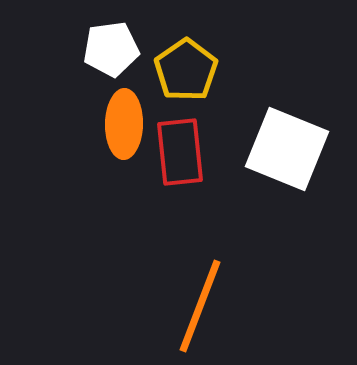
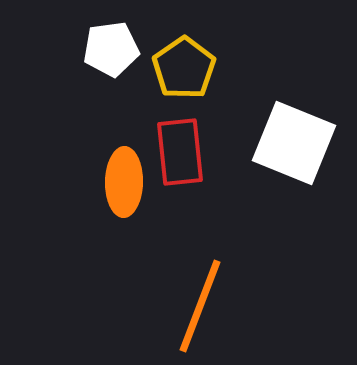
yellow pentagon: moved 2 px left, 2 px up
orange ellipse: moved 58 px down
white square: moved 7 px right, 6 px up
